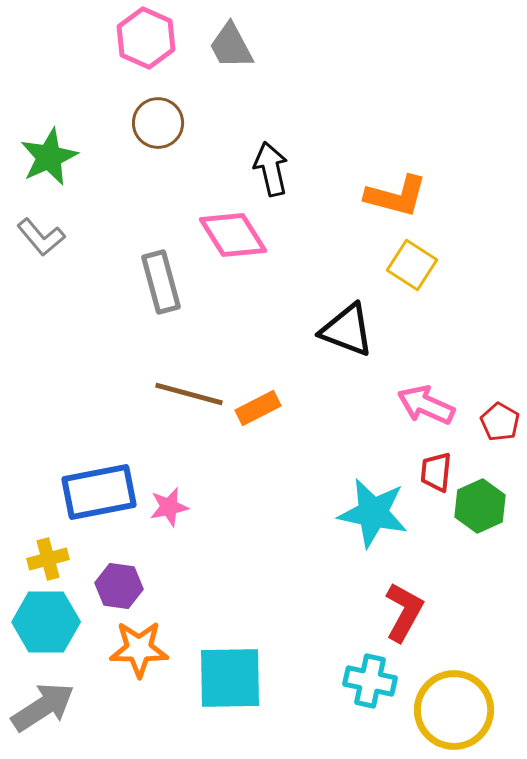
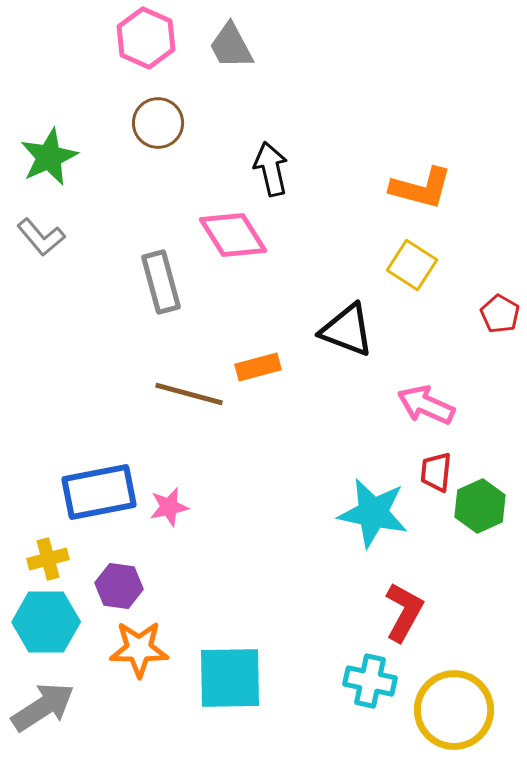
orange L-shape: moved 25 px right, 8 px up
orange rectangle: moved 41 px up; rotated 12 degrees clockwise
red pentagon: moved 108 px up
